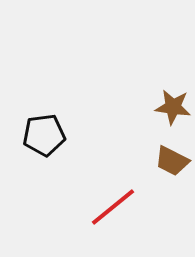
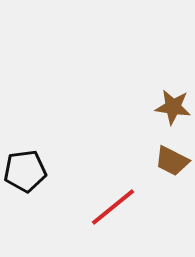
black pentagon: moved 19 px left, 36 px down
